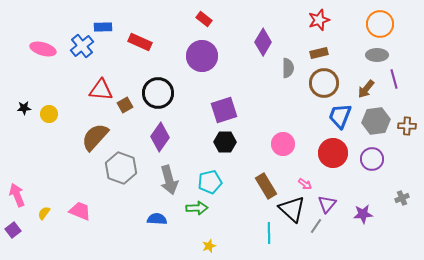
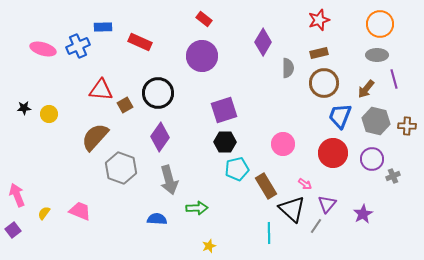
blue cross at (82, 46): moved 4 px left; rotated 15 degrees clockwise
gray hexagon at (376, 121): rotated 20 degrees clockwise
cyan pentagon at (210, 182): moved 27 px right, 13 px up
gray cross at (402, 198): moved 9 px left, 22 px up
purple star at (363, 214): rotated 24 degrees counterclockwise
